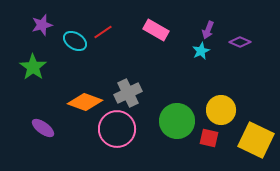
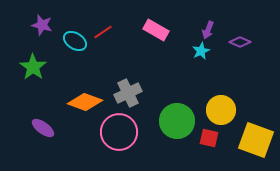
purple star: rotated 30 degrees clockwise
pink circle: moved 2 px right, 3 px down
yellow square: rotated 6 degrees counterclockwise
